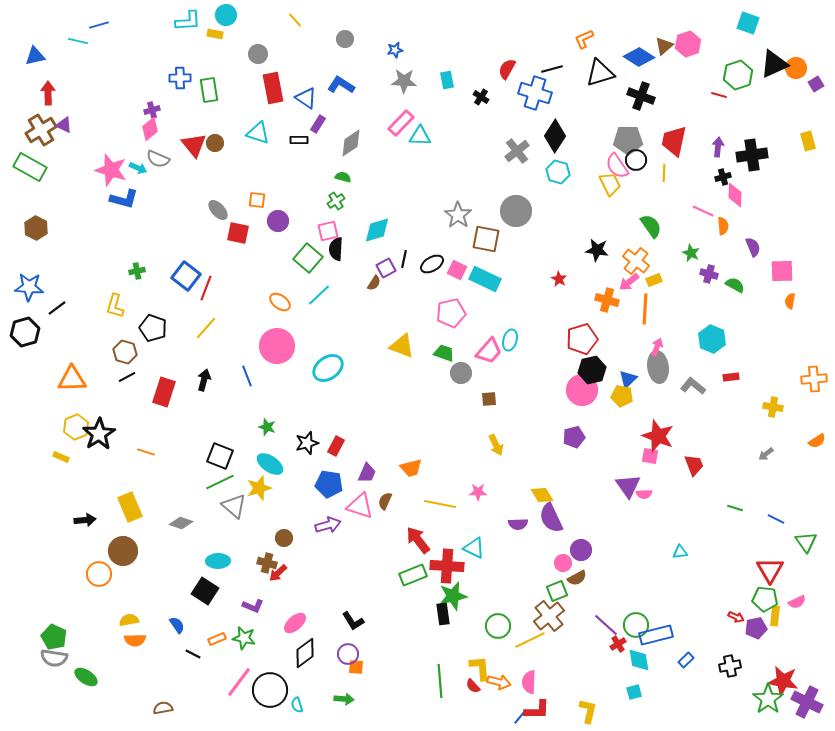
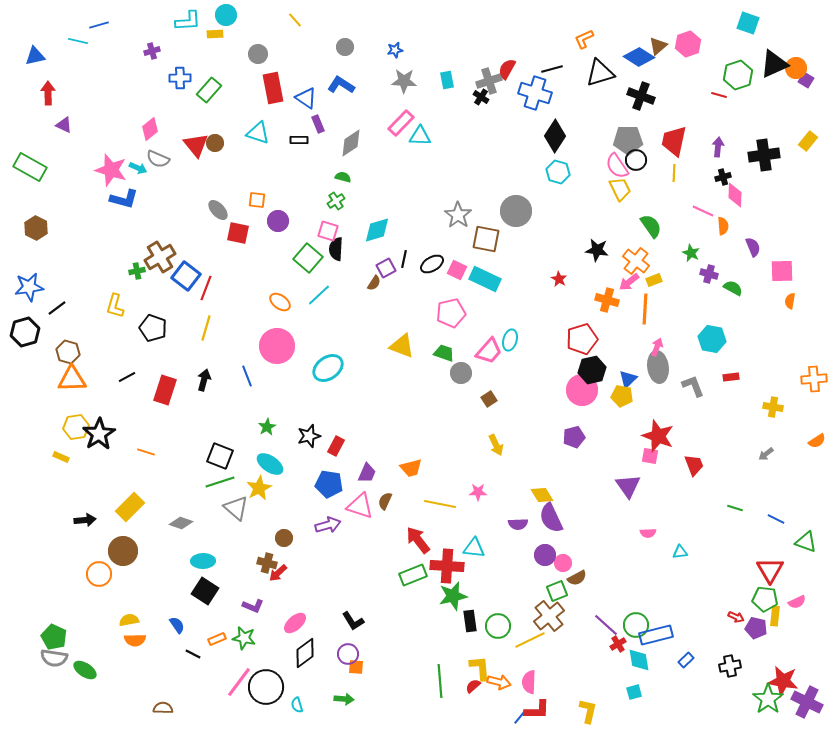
yellow rectangle at (215, 34): rotated 14 degrees counterclockwise
gray circle at (345, 39): moved 8 px down
brown triangle at (664, 46): moved 6 px left
purple square at (816, 84): moved 10 px left, 4 px up; rotated 28 degrees counterclockwise
green rectangle at (209, 90): rotated 50 degrees clockwise
purple cross at (152, 110): moved 59 px up
purple rectangle at (318, 124): rotated 54 degrees counterclockwise
brown cross at (41, 130): moved 119 px right, 127 px down
yellow rectangle at (808, 141): rotated 54 degrees clockwise
red triangle at (194, 145): moved 2 px right
gray cross at (517, 151): moved 28 px left, 70 px up; rotated 20 degrees clockwise
black cross at (752, 155): moved 12 px right
yellow line at (664, 173): moved 10 px right
yellow trapezoid at (610, 184): moved 10 px right, 5 px down
pink square at (328, 231): rotated 30 degrees clockwise
green semicircle at (735, 285): moved 2 px left, 3 px down
blue star at (29, 287): rotated 12 degrees counterclockwise
yellow line at (206, 328): rotated 25 degrees counterclockwise
cyan hexagon at (712, 339): rotated 12 degrees counterclockwise
brown hexagon at (125, 352): moved 57 px left
gray L-shape at (693, 386): rotated 30 degrees clockwise
red rectangle at (164, 392): moved 1 px right, 2 px up
brown square at (489, 399): rotated 28 degrees counterclockwise
yellow hexagon at (76, 427): rotated 15 degrees clockwise
green star at (267, 427): rotated 24 degrees clockwise
black star at (307, 443): moved 2 px right, 7 px up
green line at (220, 482): rotated 8 degrees clockwise
yellow star at (259, 488): rotated 10 degrees counterclockwise
pink semicircle at (644, 494): moved 4 px right, 39 px down
gray triangle at (234, 506): moved 2 px right, 2 px down
yellow rectangle at (130, 507): rotated 68 degrees clockwise
green triangle at (806, 542): rotated 35 degrees counterclockwise
cyan triangle at (474, 548): rotated 20 degrees counterclockwise
purple circle at (581, 550): moved 36 px left, 5 px down
cyan ellipse at (218, 561): moved 15 px left
black rectangle at (443, 614): moved 27 px right, 7 px down
purple pentagon at (756, 628): rotated 25 degrees clockwise
green ellipse at (86, 677): moved 1 px left, 7 px up
red semicircle at (473, 686): rotated 91 degrees clockwise
black circle at (270, 690): moved 4 px left, 3 px up
brown semicircle at (163, 708): rotated 12 degrees clockwise
